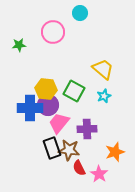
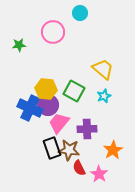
blue cross: rotated 25 degrees clockwise
orange star: moved 2 px left, 2 px up; rotated 12 degrees counterclockwise
